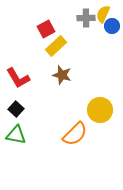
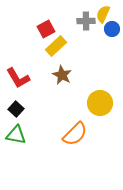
gray cross: moved 3 px down
blue circle: moved 3 px down
brown star: rotated 12 degrees clockwise
yellow circle: moved 7 px up
